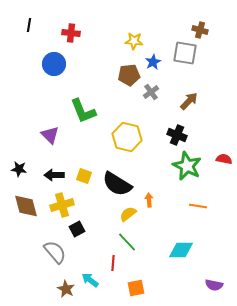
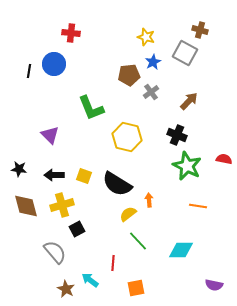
black line: moved 46 px down
yellow star: moved 12 px right, 4 px up; rotated 12 degrees clockwise
gray square: rotated 20 degrees clockwise
green L-shape: moved 8 px right, 3 px up
green line: moved 11 px right, 1 px up
